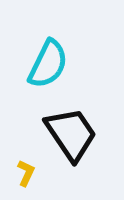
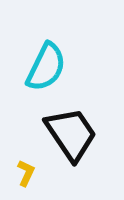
cyan semicircle: moved 2 px left, 3 px down
